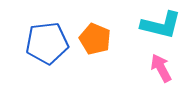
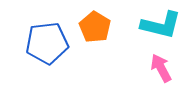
orange pentagon: moved 12 px up; rotated 8 degrees clockwise
